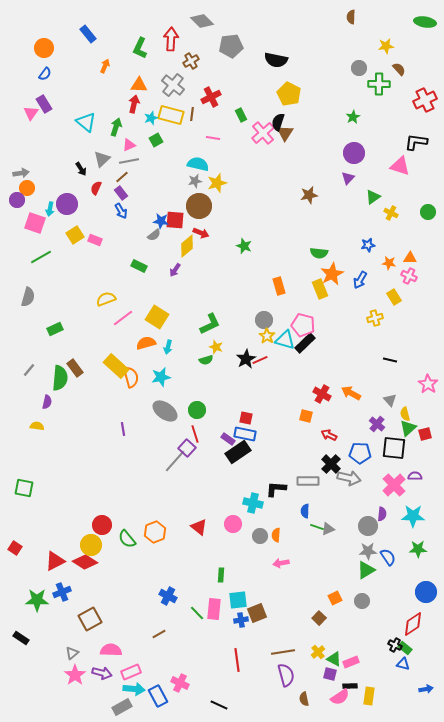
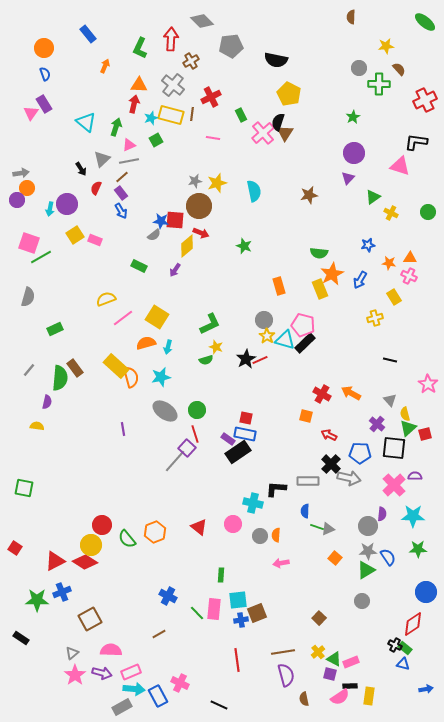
green ellipse at (425, 22): rotated 30 degrees clockwise
blue semicircle at (45, 74): rotated 56 degrees counterclockwise
cyan semicircle at (198, 164): moved 56 px right, 27 px down; rotated 65 degrees clockwise
pink square at (35, 223): moved 6 px left, 20 px down
orange square at (335, 598): moved 40 px up; rotated 24 degrees counterclockwise
